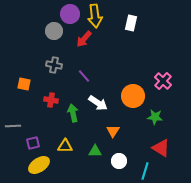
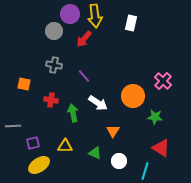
green triangle: moved 2 px down; rotated 24 degrees clockwise
